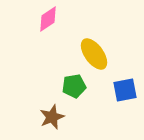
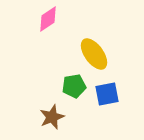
blue square: moved 18 px left, 4 px down
